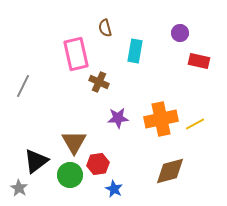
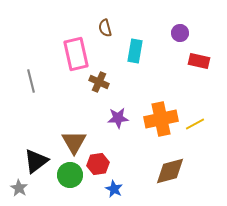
gray line: moved 8 px right, 5 px up; rotated 40 degrees counterclockwise
